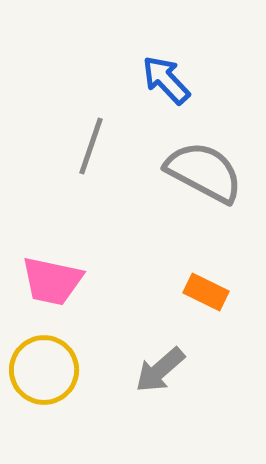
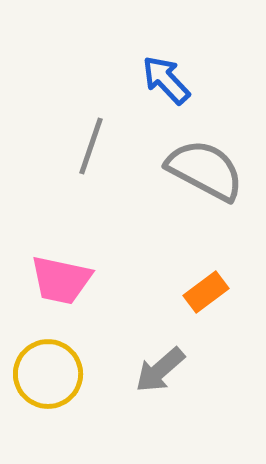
gray semicircle: moved 1 px right, 2 px up
pink trapezoid: moved 9 px right, 1 px up
orange rectangle: rotated 63 degrees counterclockwise
yellow circle: moved 4 px right, 4 px down
